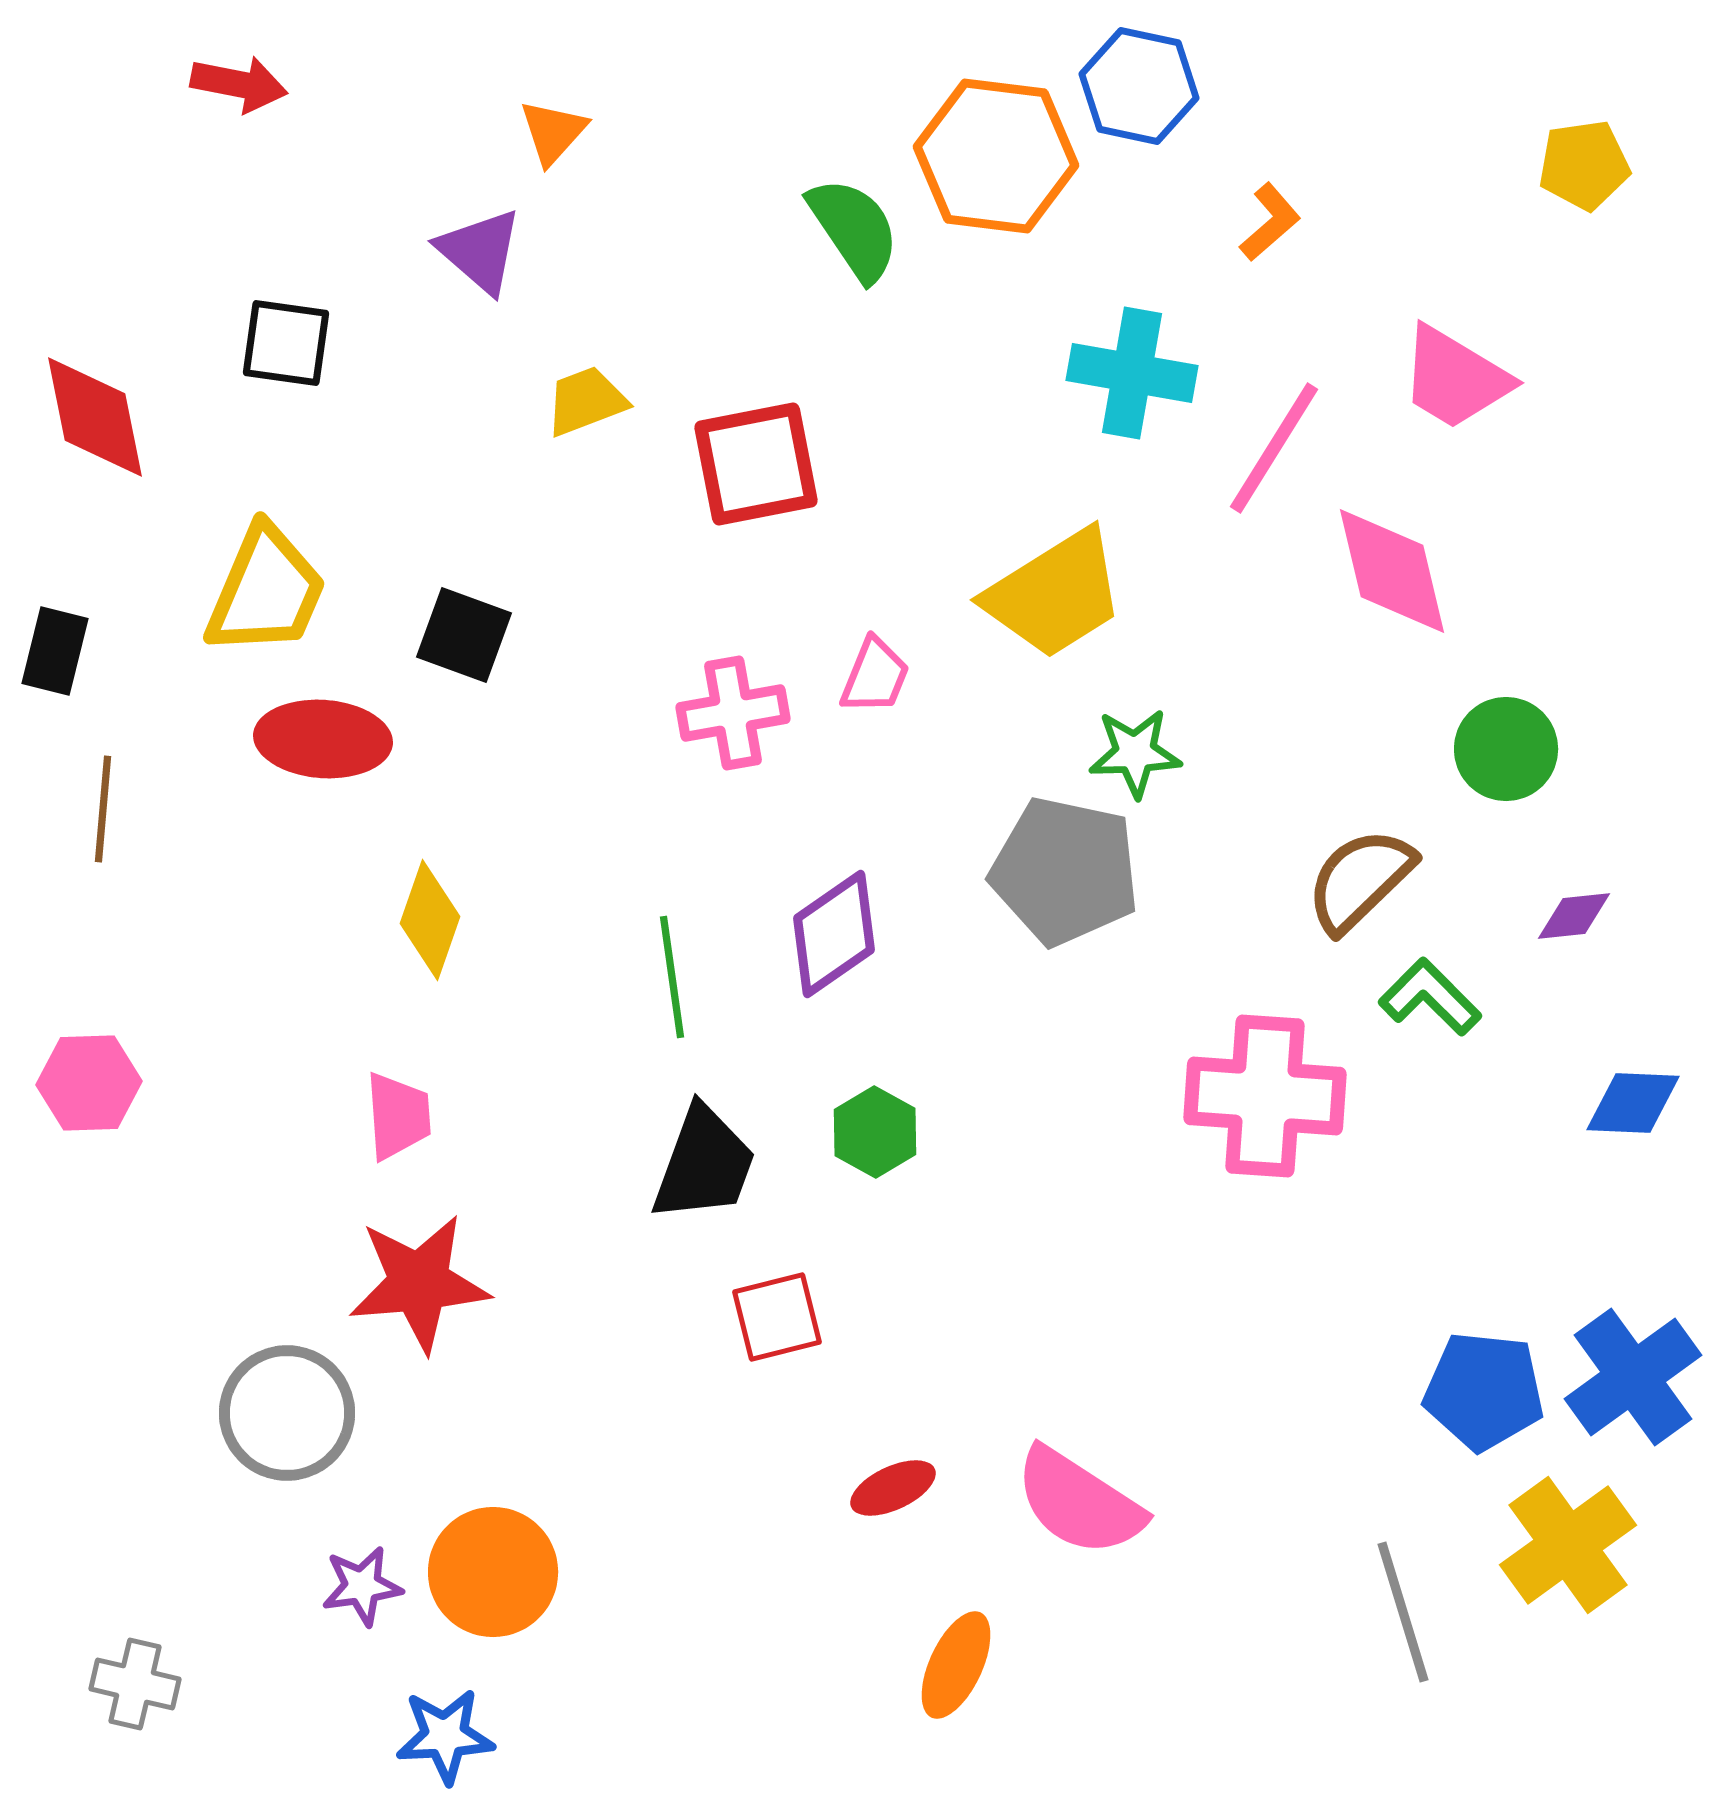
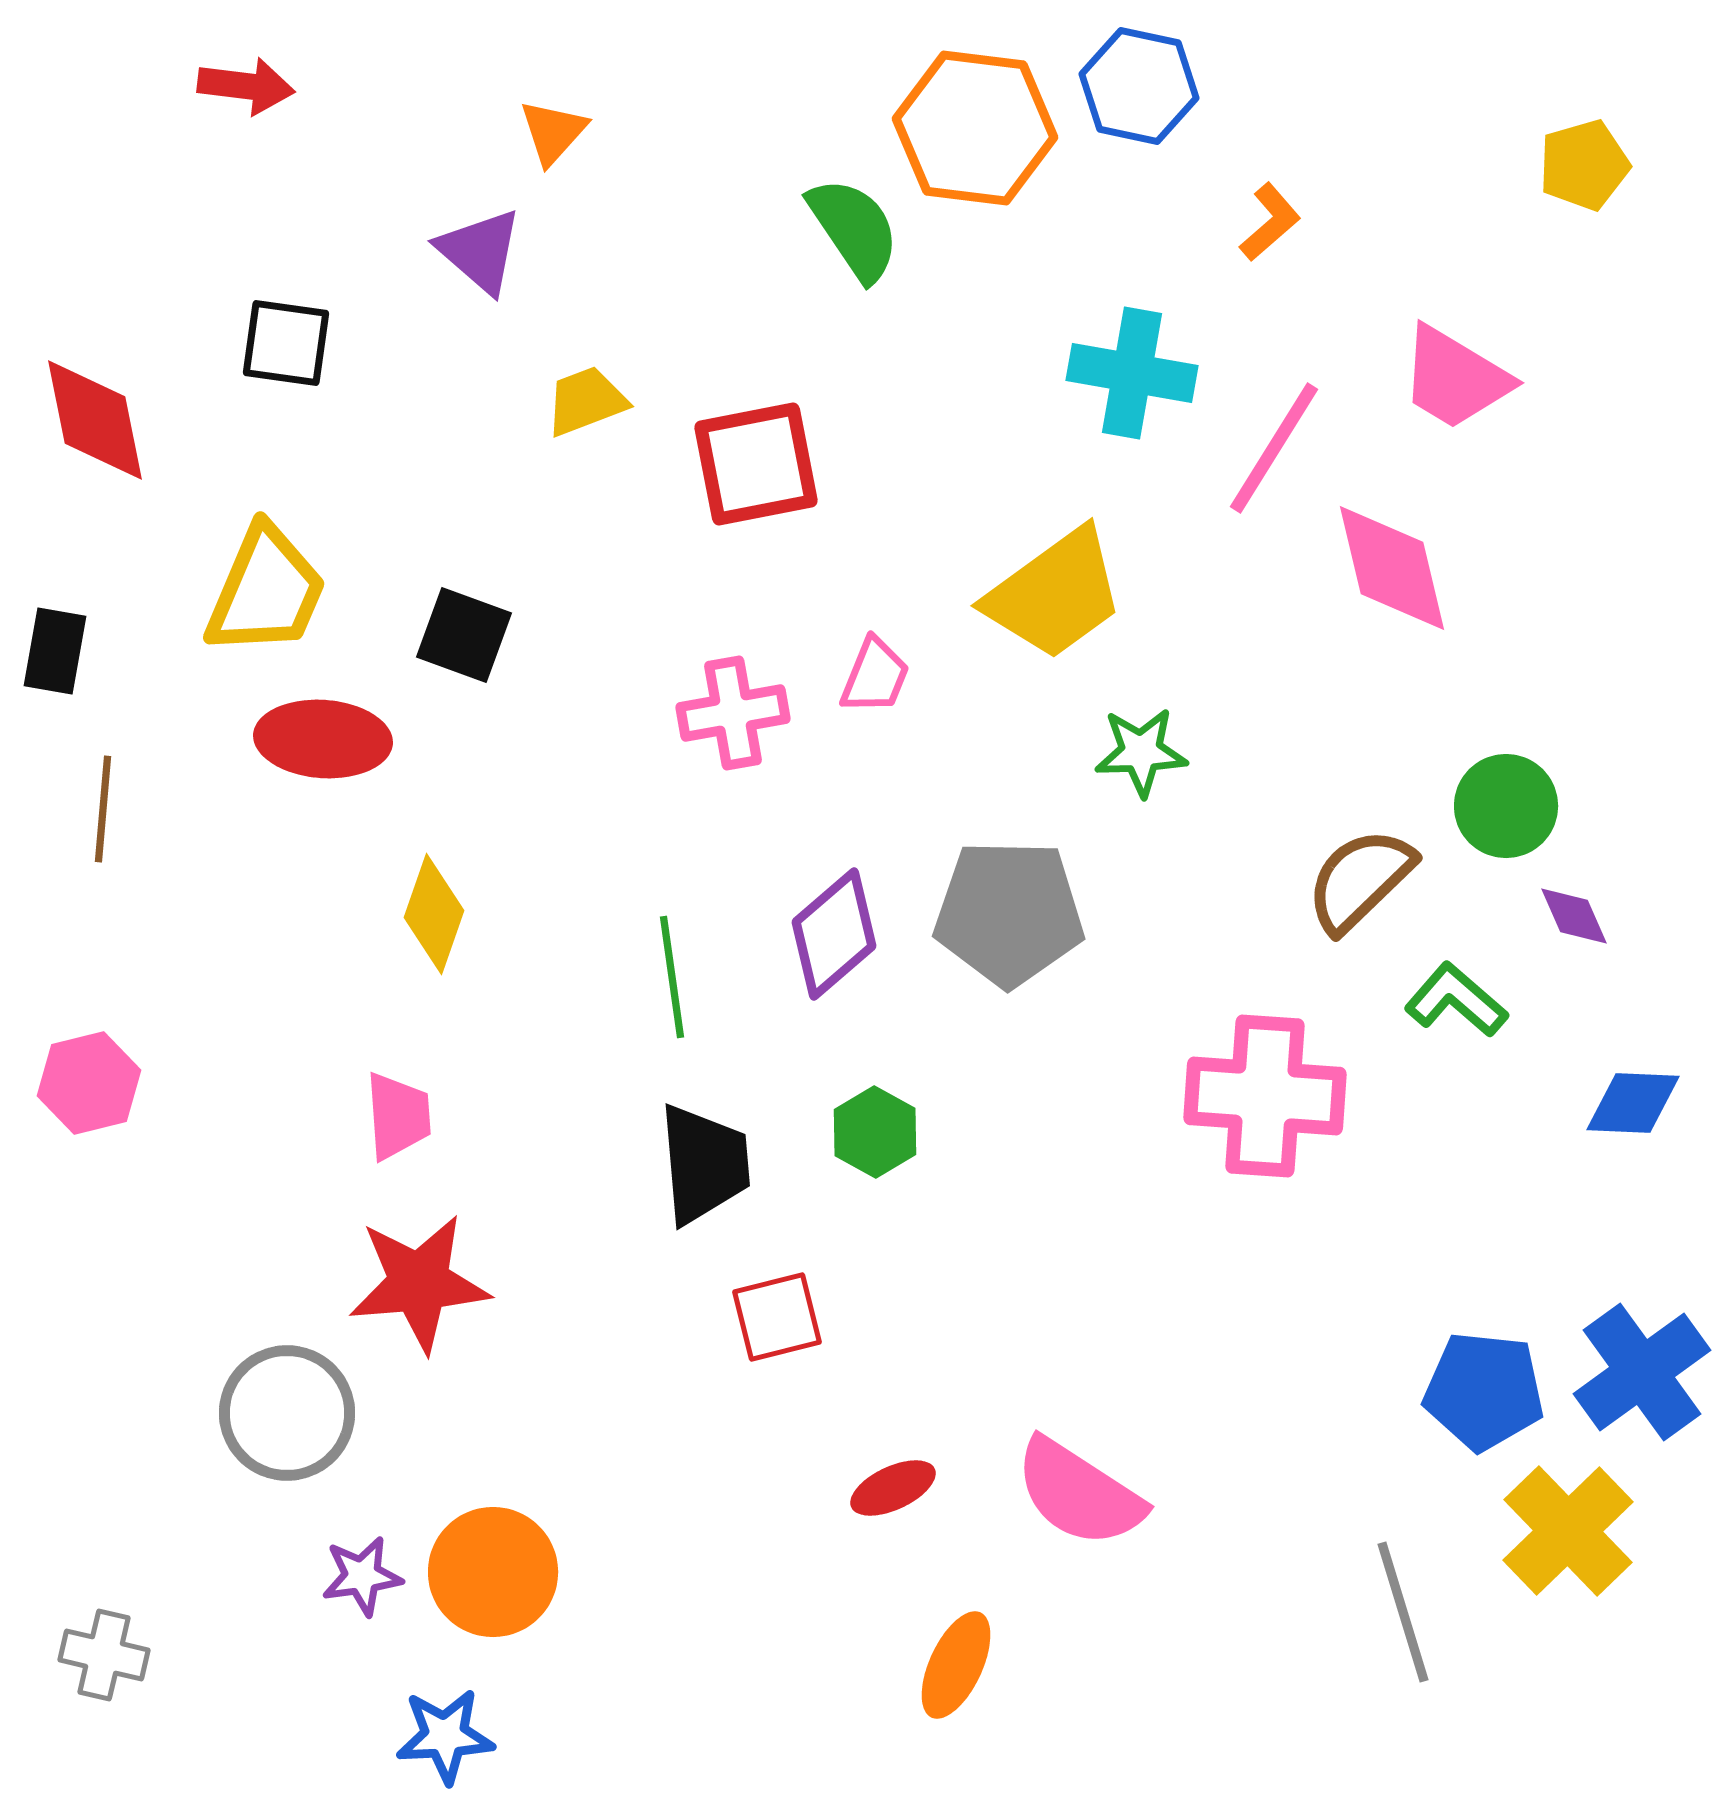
red arrow at (239, 84): moved 7 px right, 2 px down; rotated 4 degrees counterclockwise
orange hexagon at (996, 156): moved 21 px left, 28 px up
yellow pentagon at (1584, 165): rotated 8 degrees counterclockwise
red diamond at (95, 417): moved 3 px down
pink diamond at (1392, 571): moved 3 px up
yellow trapezoid at (1055, 594): rotated 4 degrees counterclockwise
black rectangle at (55, 651): rotated 4 degrees counterclockwise
green circle at (1506, 749): moved 57 px down
green star at (1135, 753): moved 6 px right, 1 px up
gray pentagon at (1065, 871): moved 56 px left, 42 px down; rotated 11 degrees counterclockwise
purple diamond at (1574, 916): rotated 72 degrees clockwise
yellow diamond at (430, 920): moved 4 px right, 6 px up
purple diamond at (834, 934): rotated 6 degrees counterclockwise
green L-shape at (1430, 997): moved 26 px right, 3 px down; rotated 4 degrees counterclockwise
pink hexagon at (89, 1083): rotated 12 degrees counterclockwise
black trapezoid at (704, 1164): rotated 25 degrees counterclockwise
blue cross at (1633, 1377): moved 9 px right, 5 px up
pink semicircle at (1079, 1502): moved 9 px up
yellow cross at (1568, 1545): moved 14 px up; rotated 8 degrees counterclockwise
purple star at (362, 1586): moved 10 px up
gray cross at (135, 1684): moved 31 px left, 29 px up
